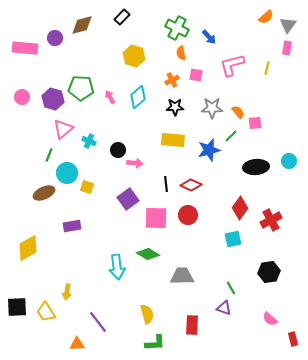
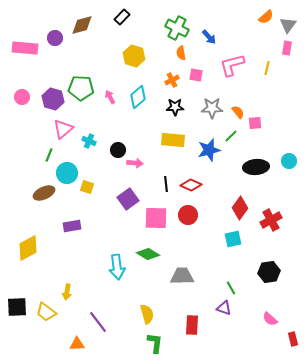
yellow trapezoid at (46, 312): rotated 20 degrees counterclockwise
green L-shape at (155, 343): rotated 80 degrees counterclockwise
